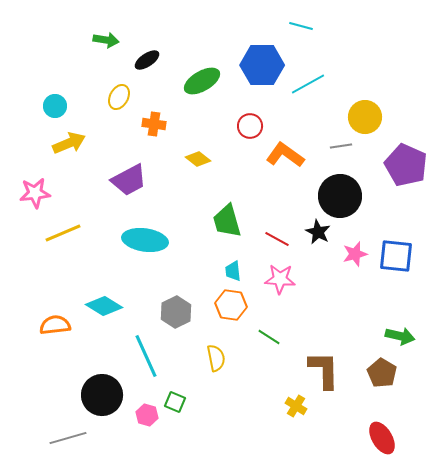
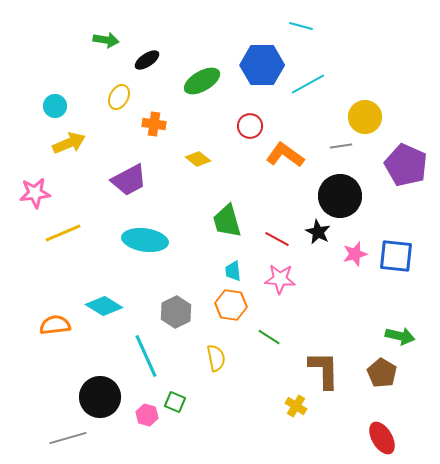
black circle at (102, 395): moved 2 px left, 2 px down
